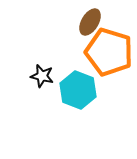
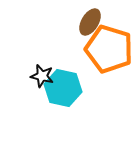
orange pentagon: moved 3 px up
cyan hexagon: moved 15 px left, 2 px up; rotated 9 degrees counterclockwise
